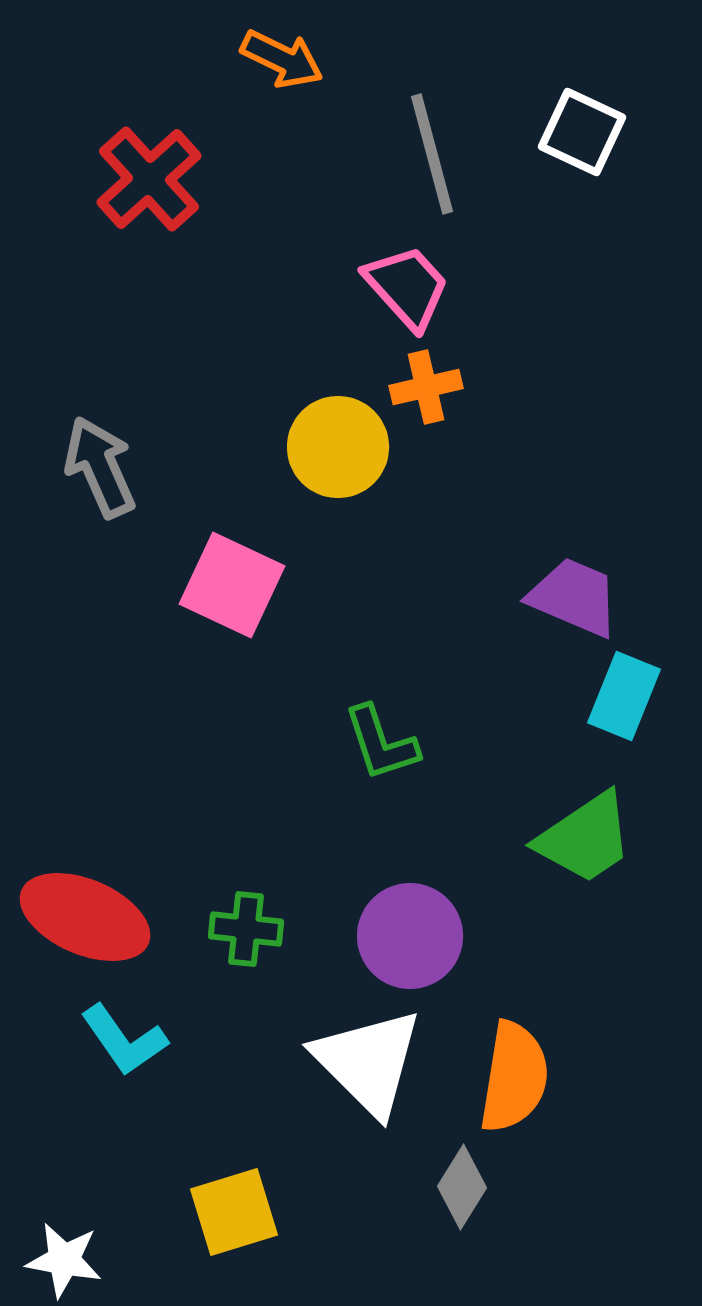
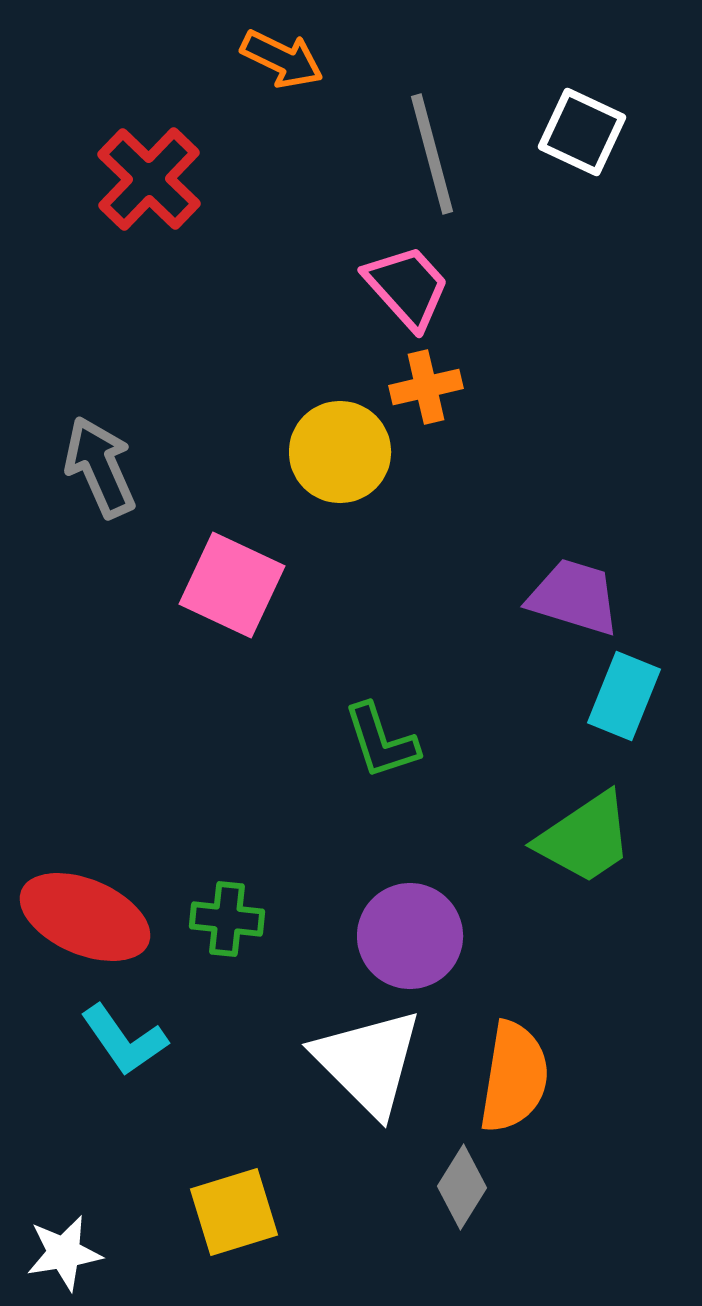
red cross: rotated 4 degrees counterclockwise
yellow circle: moved 2 px right, 5 px down
purple trapezoid: rotated 6 degrees counterclockwise
green L-shape: moved 2 px up
green cross: moved 19 px left, 10 px up
white star: moved 7 px up; rotated 20 degrees counterclockwise
